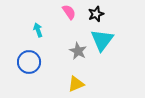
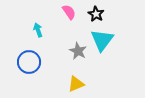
black star: rotated 21 degrees counterclockwise
